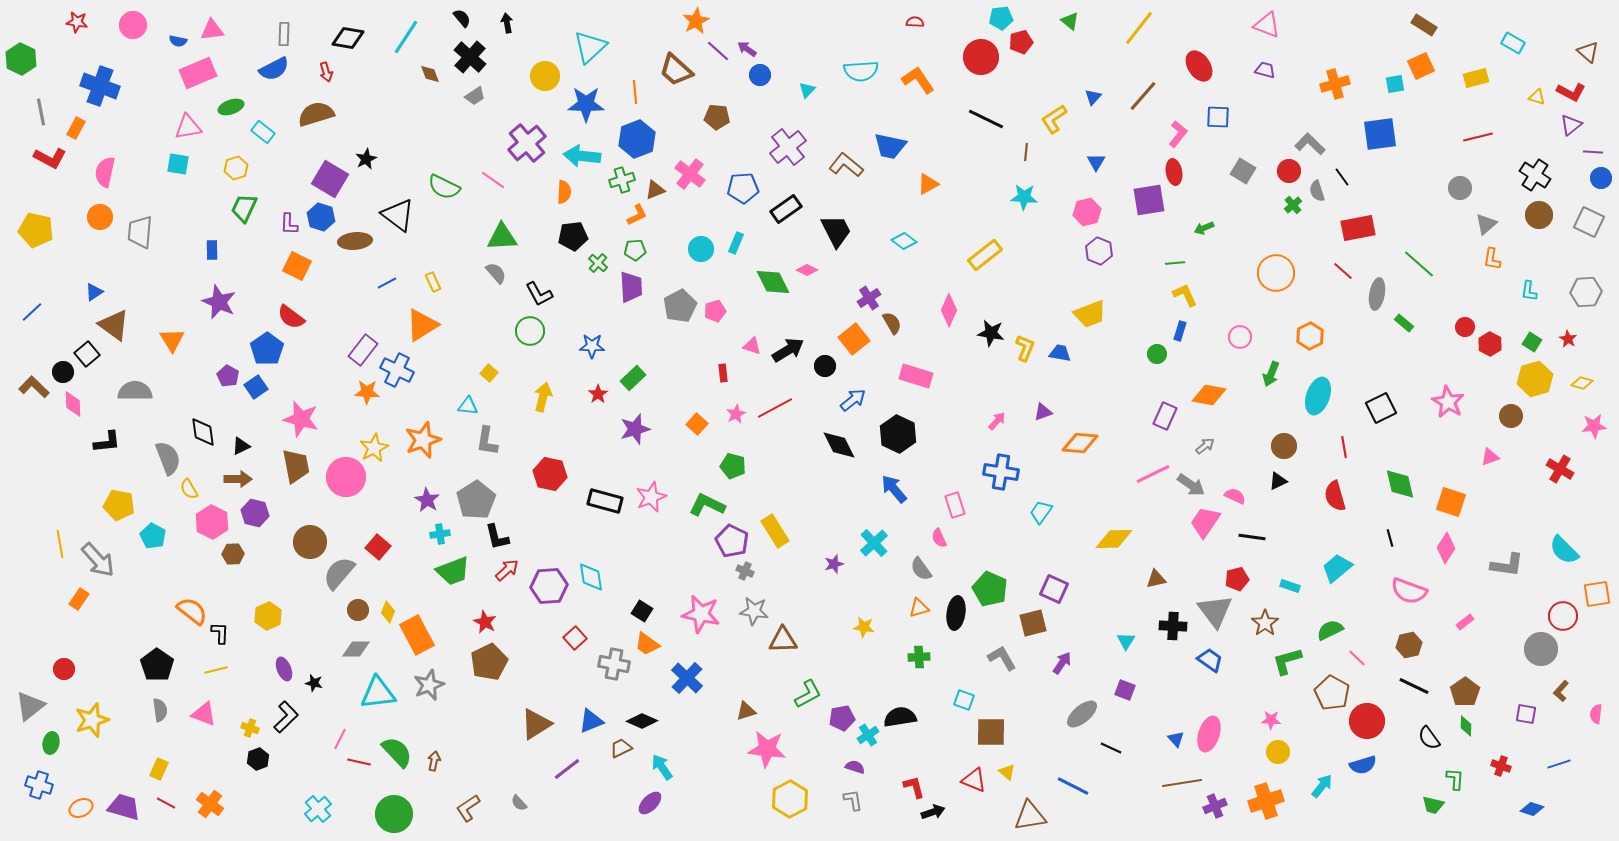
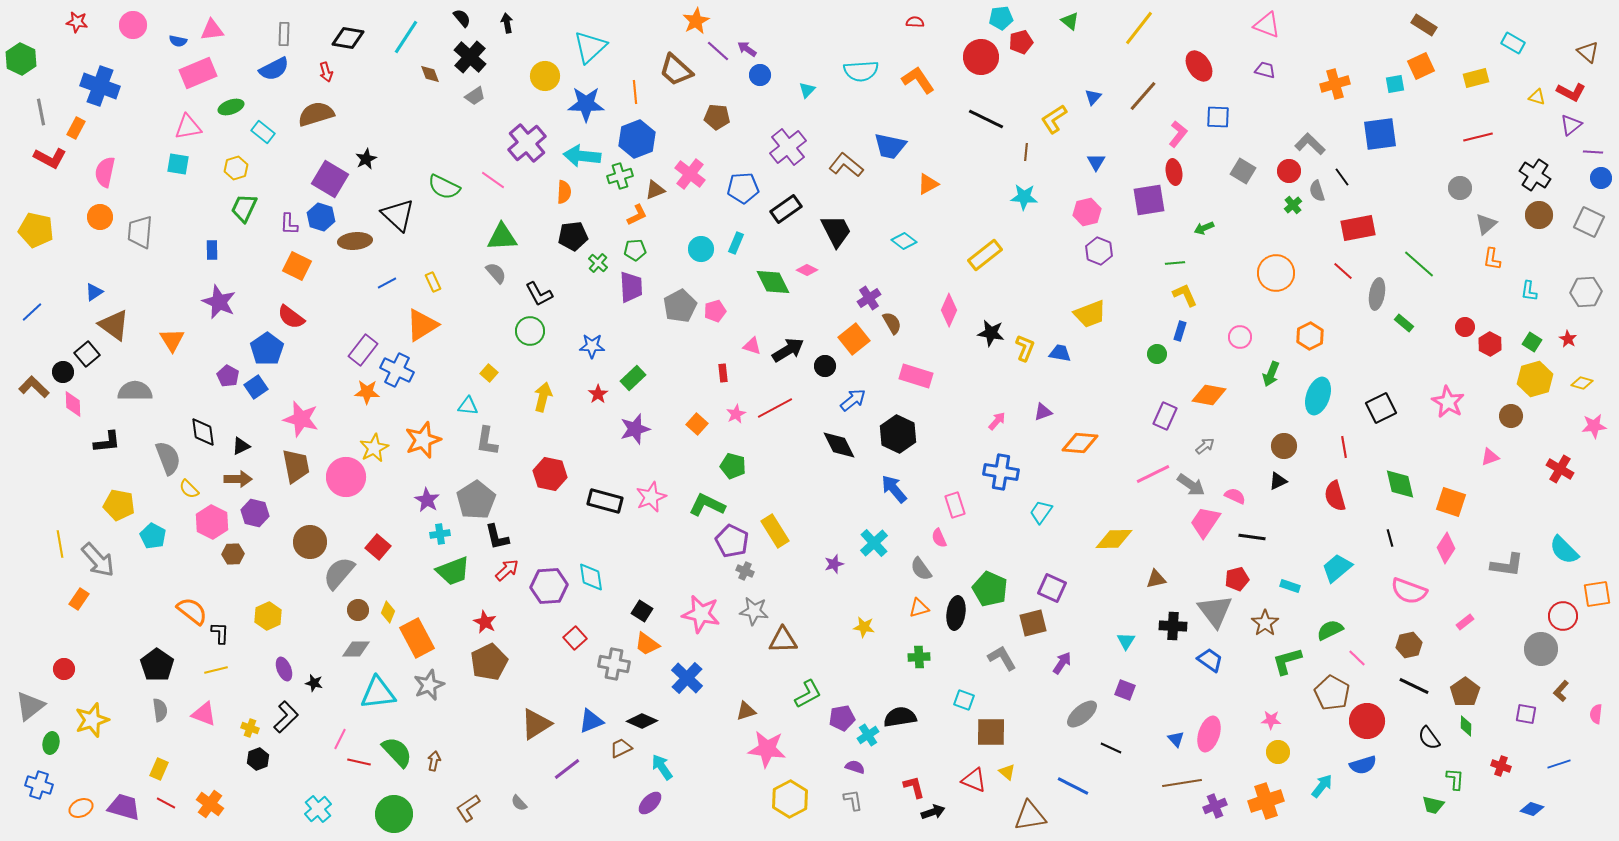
green cross at (622, 180): moved 2 px left, 4 px up
black triangle at (398, 215): rotated 6 degrees clockwise
yellow semicircle at (189, 489): rotated 15 degrees counterclockwise
purple square at (1054, 589): moved 2 px left, 1 px up
orange rectangle at (417, 635): moved 3 px down
